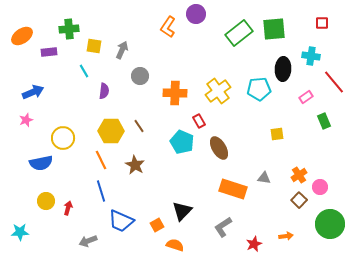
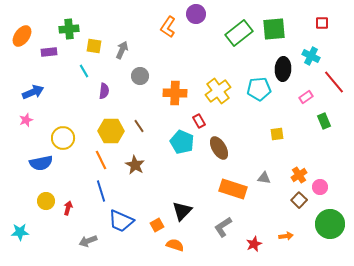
orange ellipse at (22, 36): rotated 20 degrees counterclockwise
cyan cross at (311, 56): rotated 18 degrees clockwise
